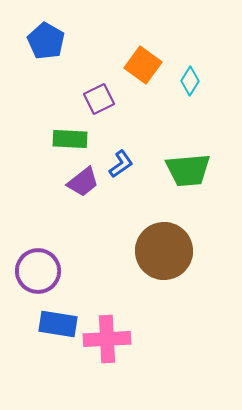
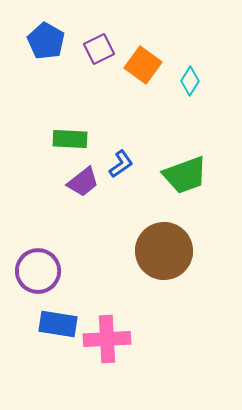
purple square: moved 50 px up
green trapezoid: moved 3 px left, 5 px down; rotated 15 degrees counterclockwise
